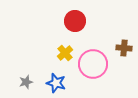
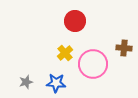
blue star: rotated 12 degrees counterclockwise
